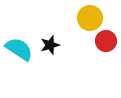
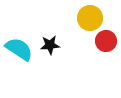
black star: rotated 12 degrees clockwise
